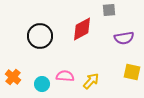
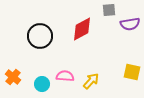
purple semicircle: moved 6 px right, 14 px up
